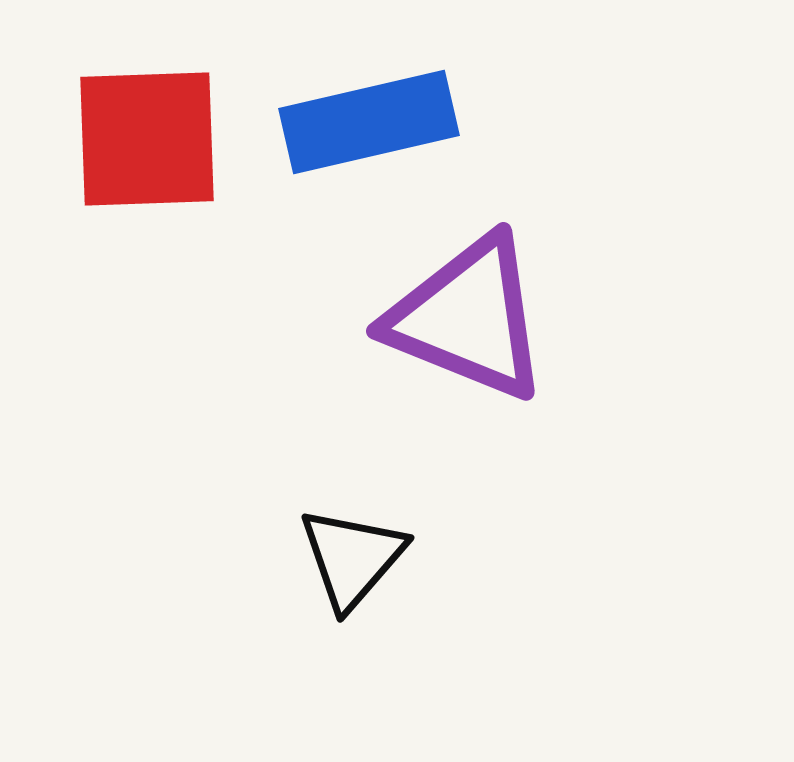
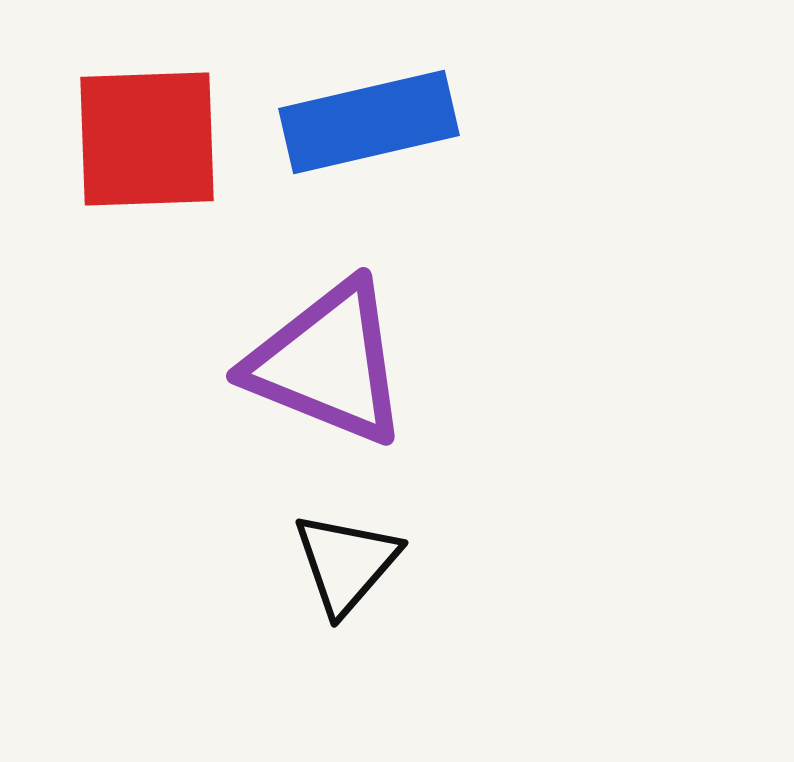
purple triangle: moved 140 px left, 45 px down
black triangle: moved 6 px left, 5 px down
